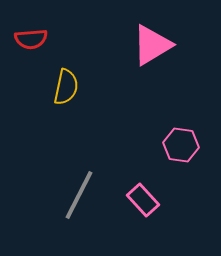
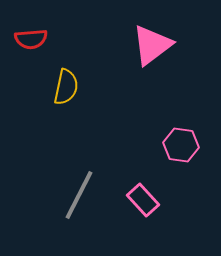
pink triangle: rotated 6 degrees counterclockwise
